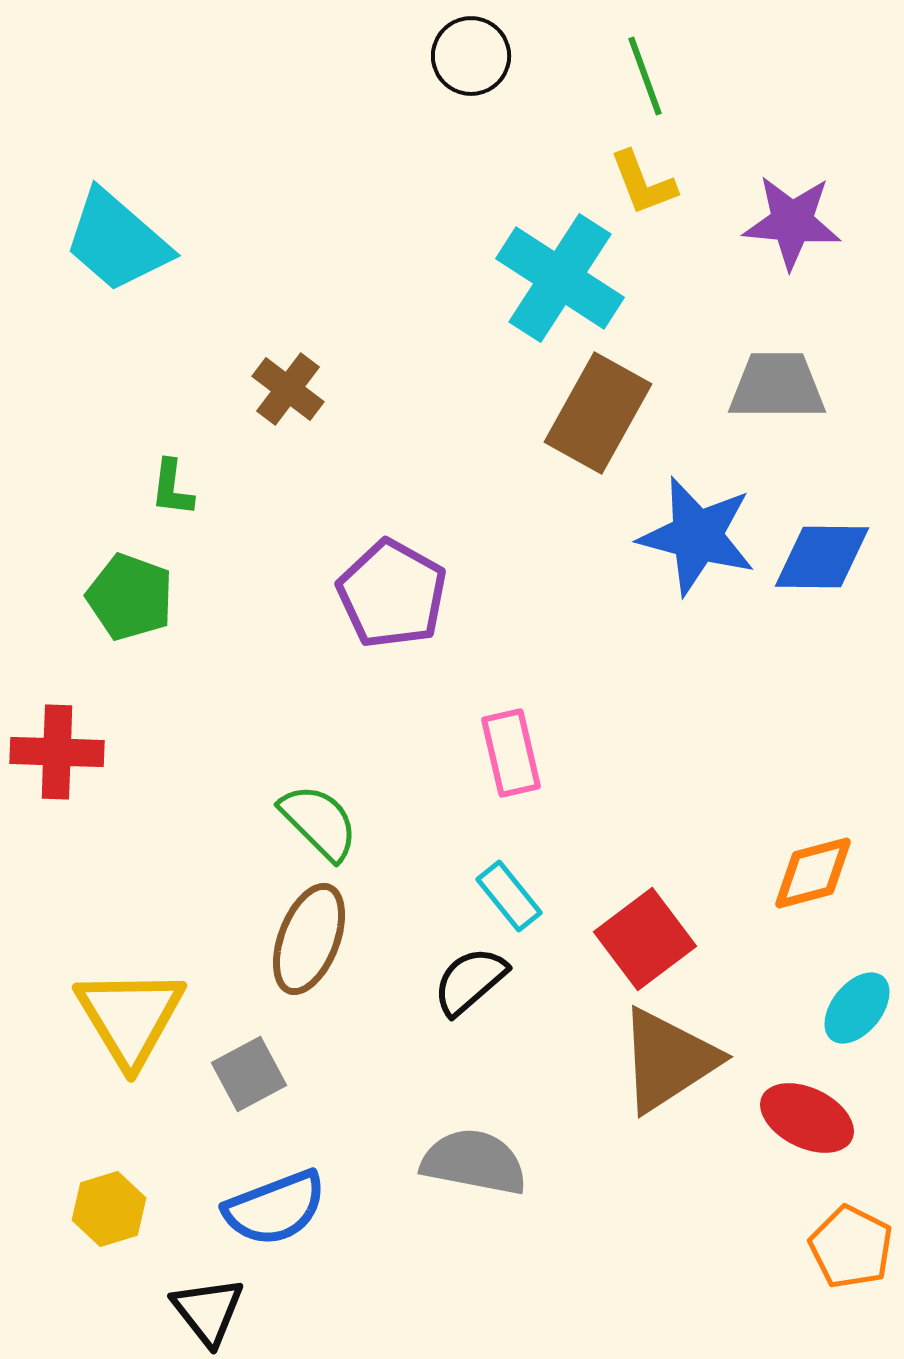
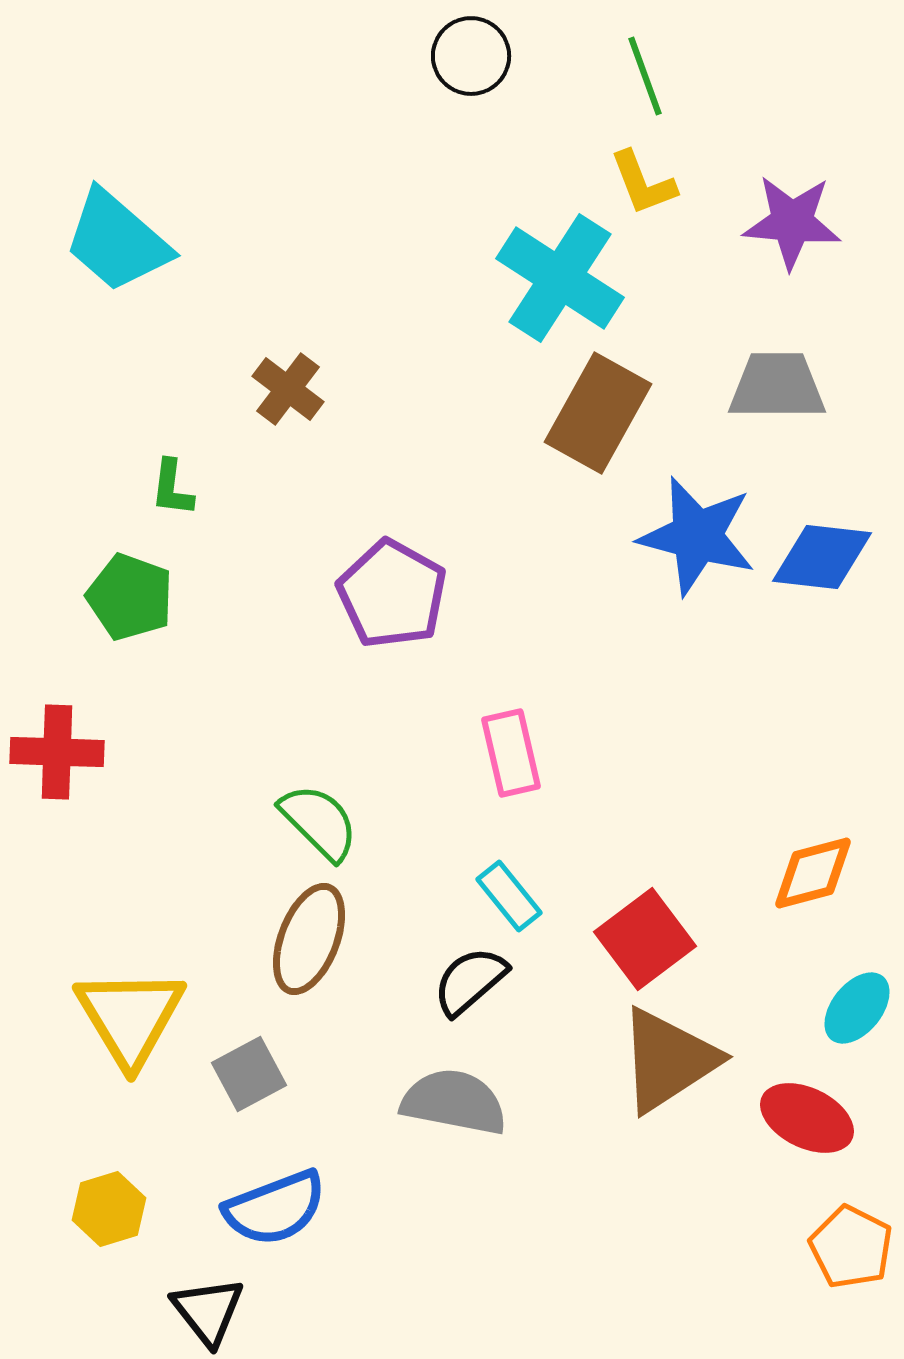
blue diamond: rotated 6 degrees clockwise
gray semicircle: moved 20 px left, 60 px up
